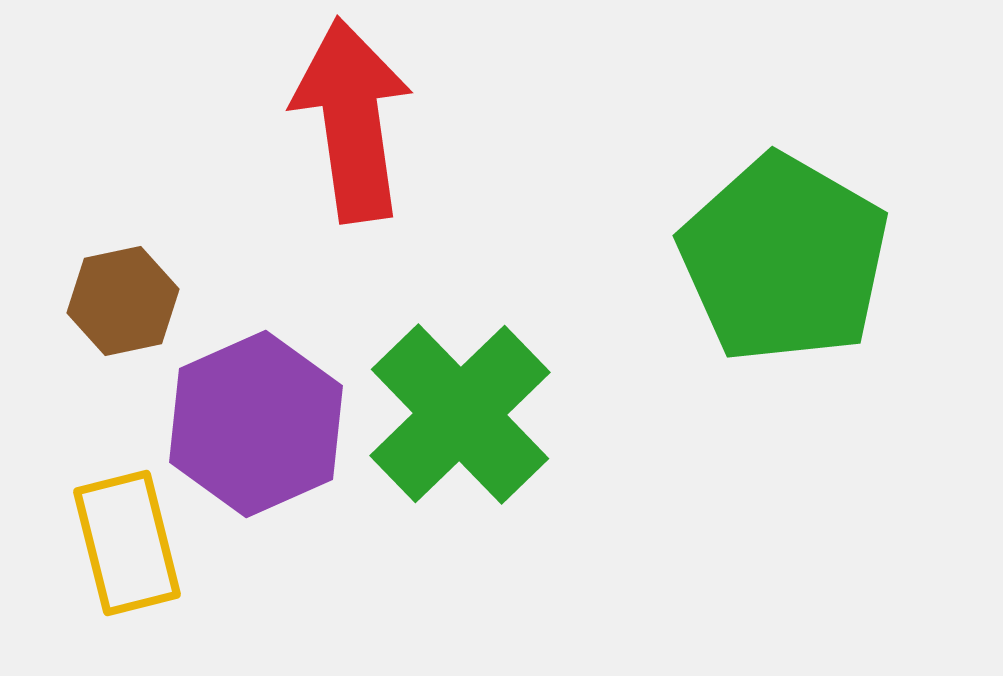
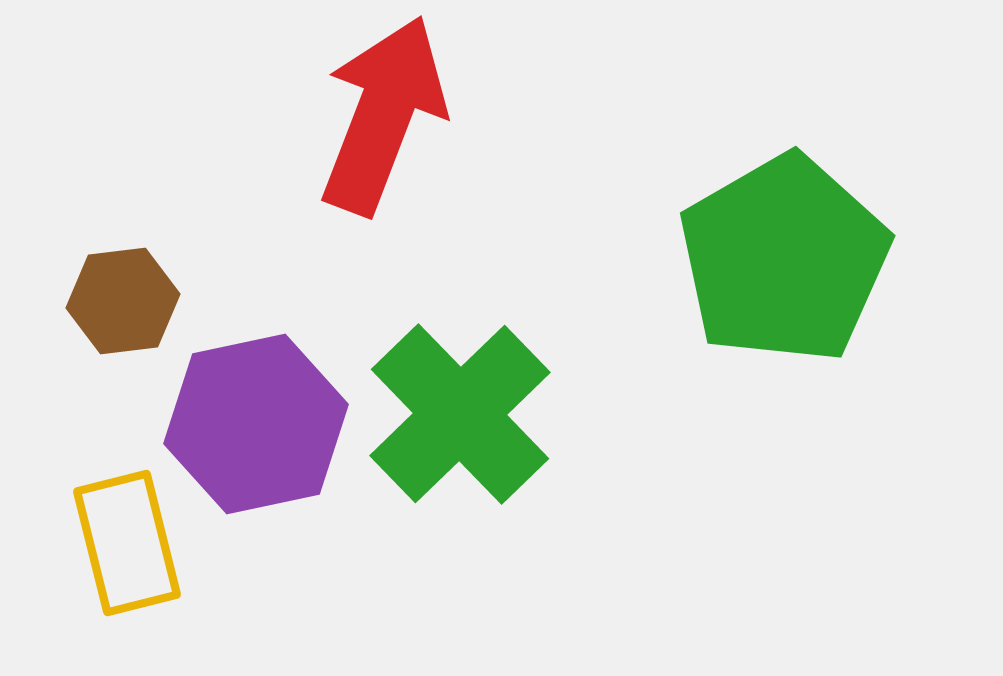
red arrow: moved 31 px right, 5 px up; rotated 29 degrees clockwise
green pentagon: rotated 12 degrees clockwise
brown hexagon: rotated 5 degrees clockwise
purple hexagon: rotated 12 degrees clockwise
